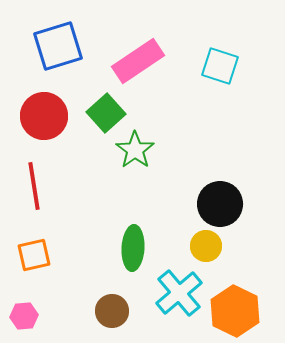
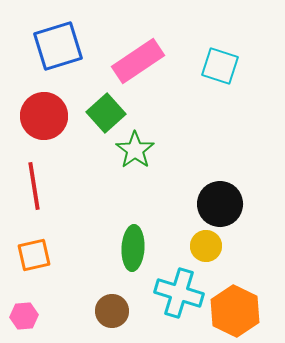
cyan cross: rotated 33 degrees counterclockwise
